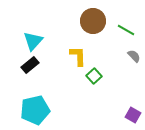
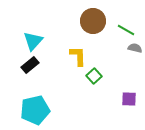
gray semicircle: moved 1 px right, 8 px up; rotated 32 degrees counterclockwise
purple square: moved 4 px left, 16 px up; rotated 28 degrees counterclockwise
